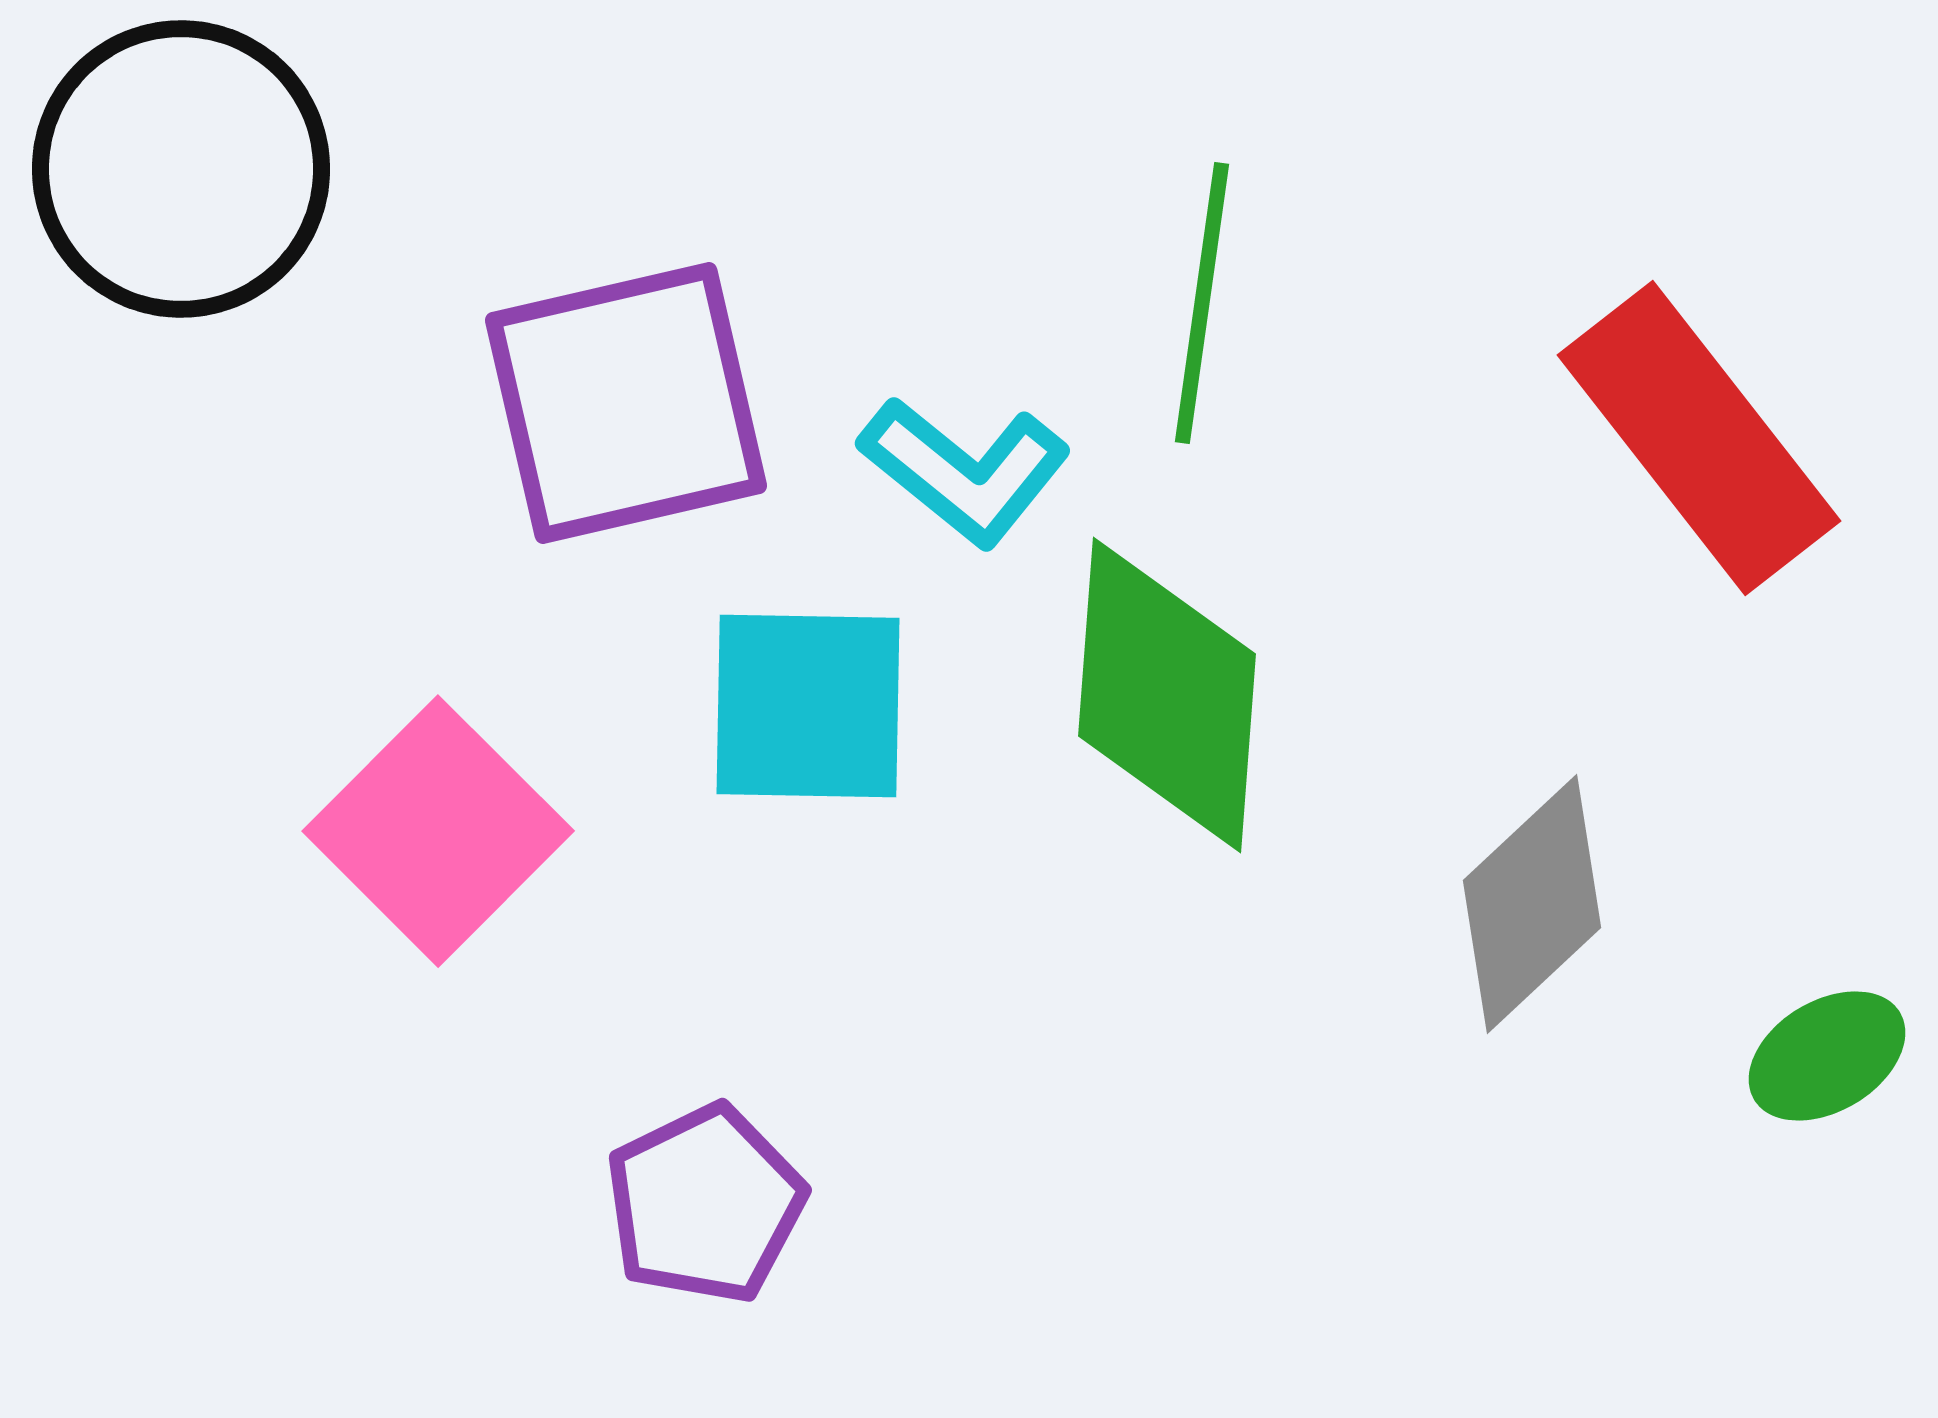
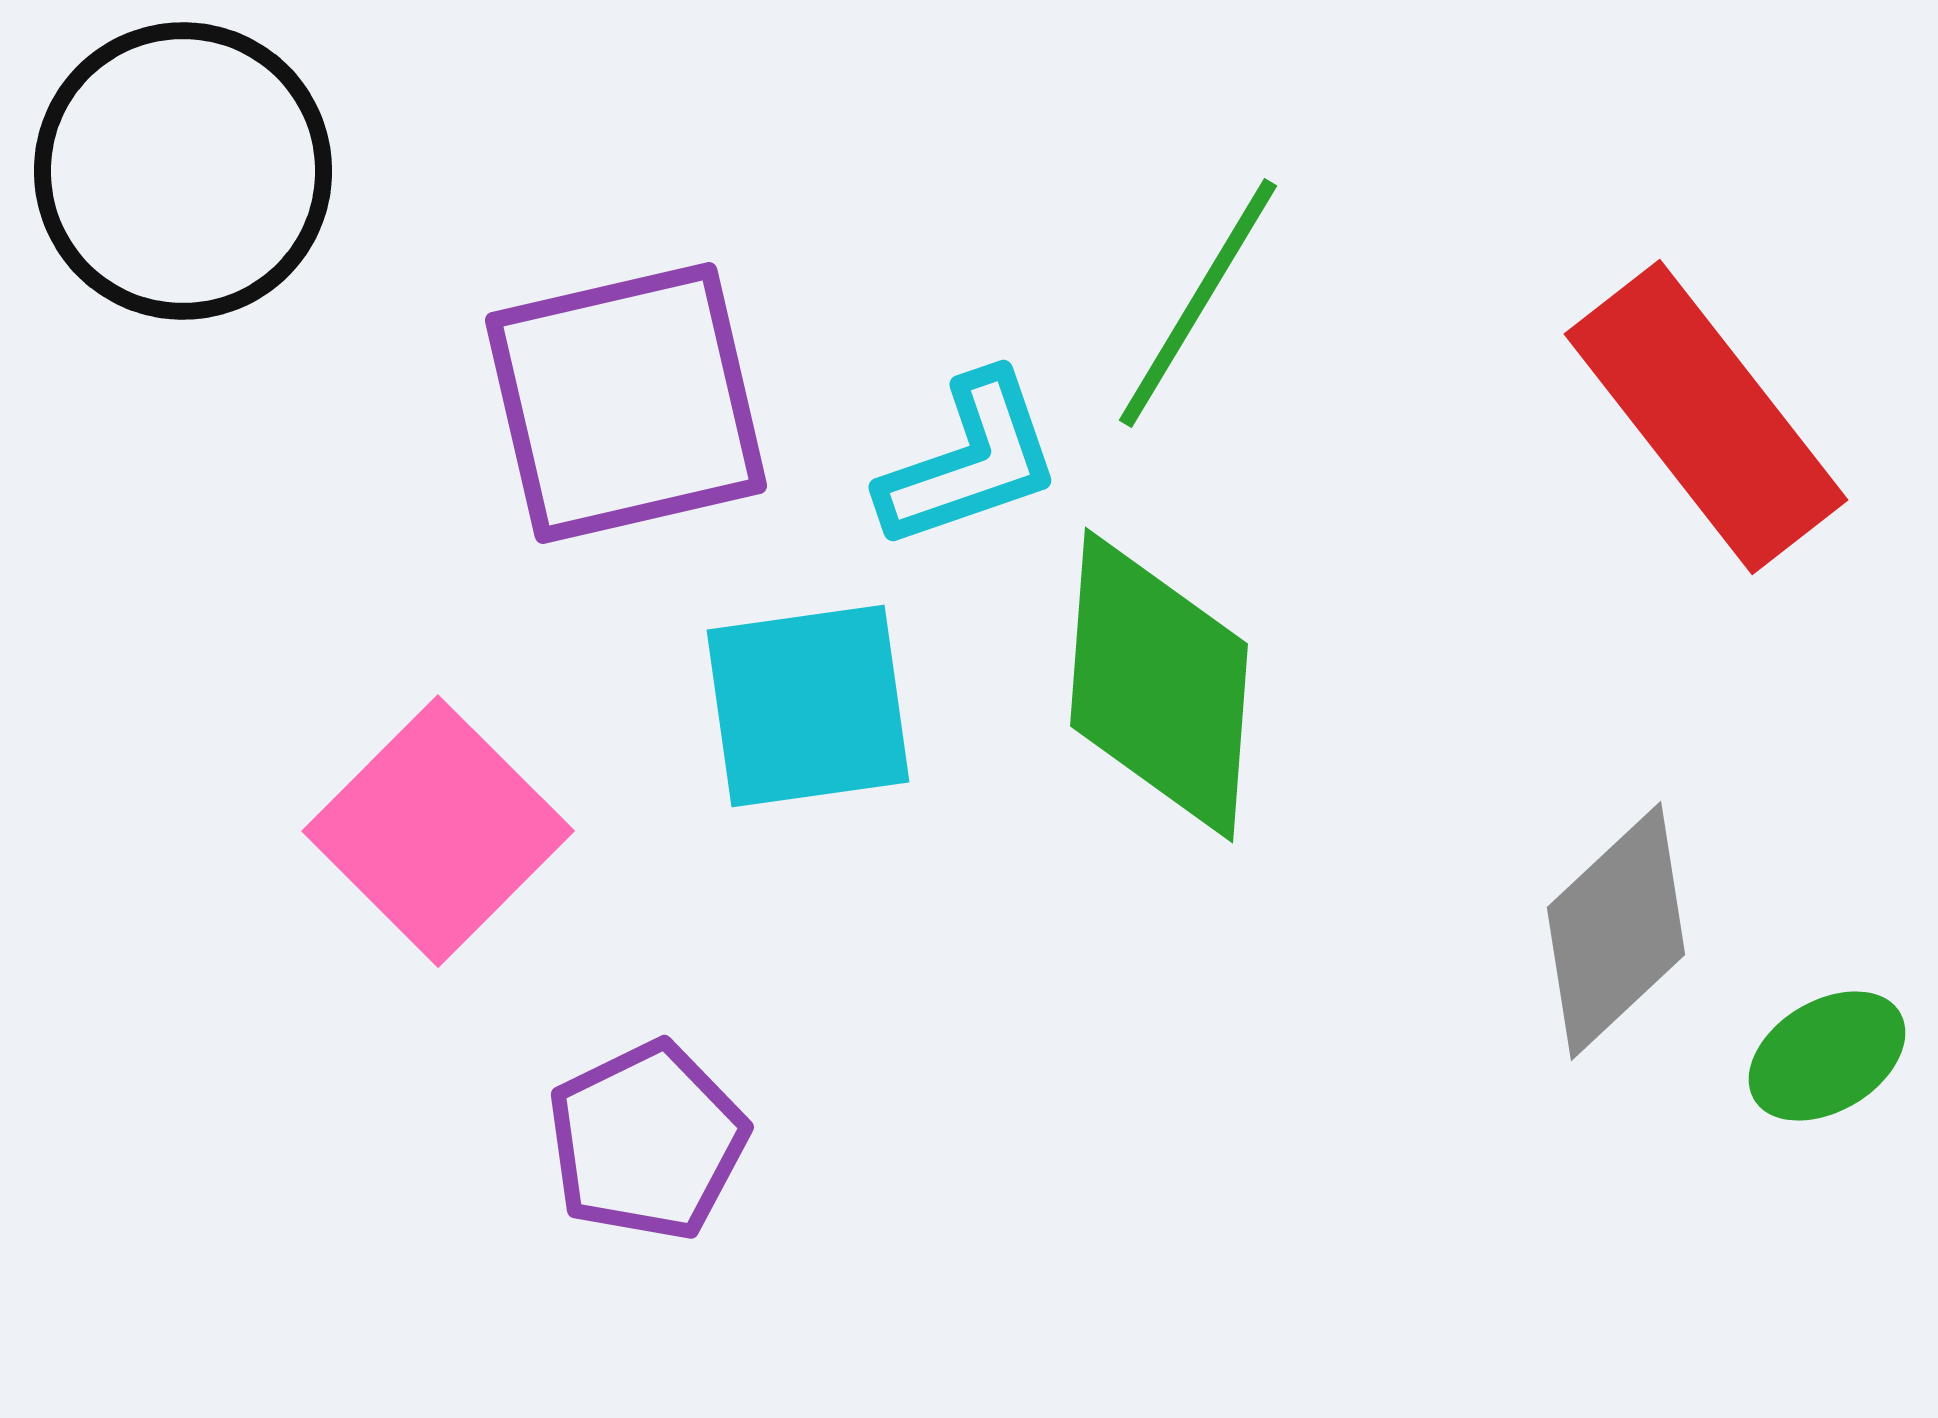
black circle: moved 2 px right, 2 px down
green line: moved 4 px left; rotated 23 degrees clockwise
red rectangle: moved 7 px right, 21 px up
cyan L-shape: moved 5 px right, 10 px up; rotated 58 degrees counterclockwise
green diamond: moved 8 px left, 10 px up
cyan square: rotated 9 degrees counterclockwise
gray diamond: moved 84 px right, 27 px down
purple pentagon: moved 58 px left, 63 px up
